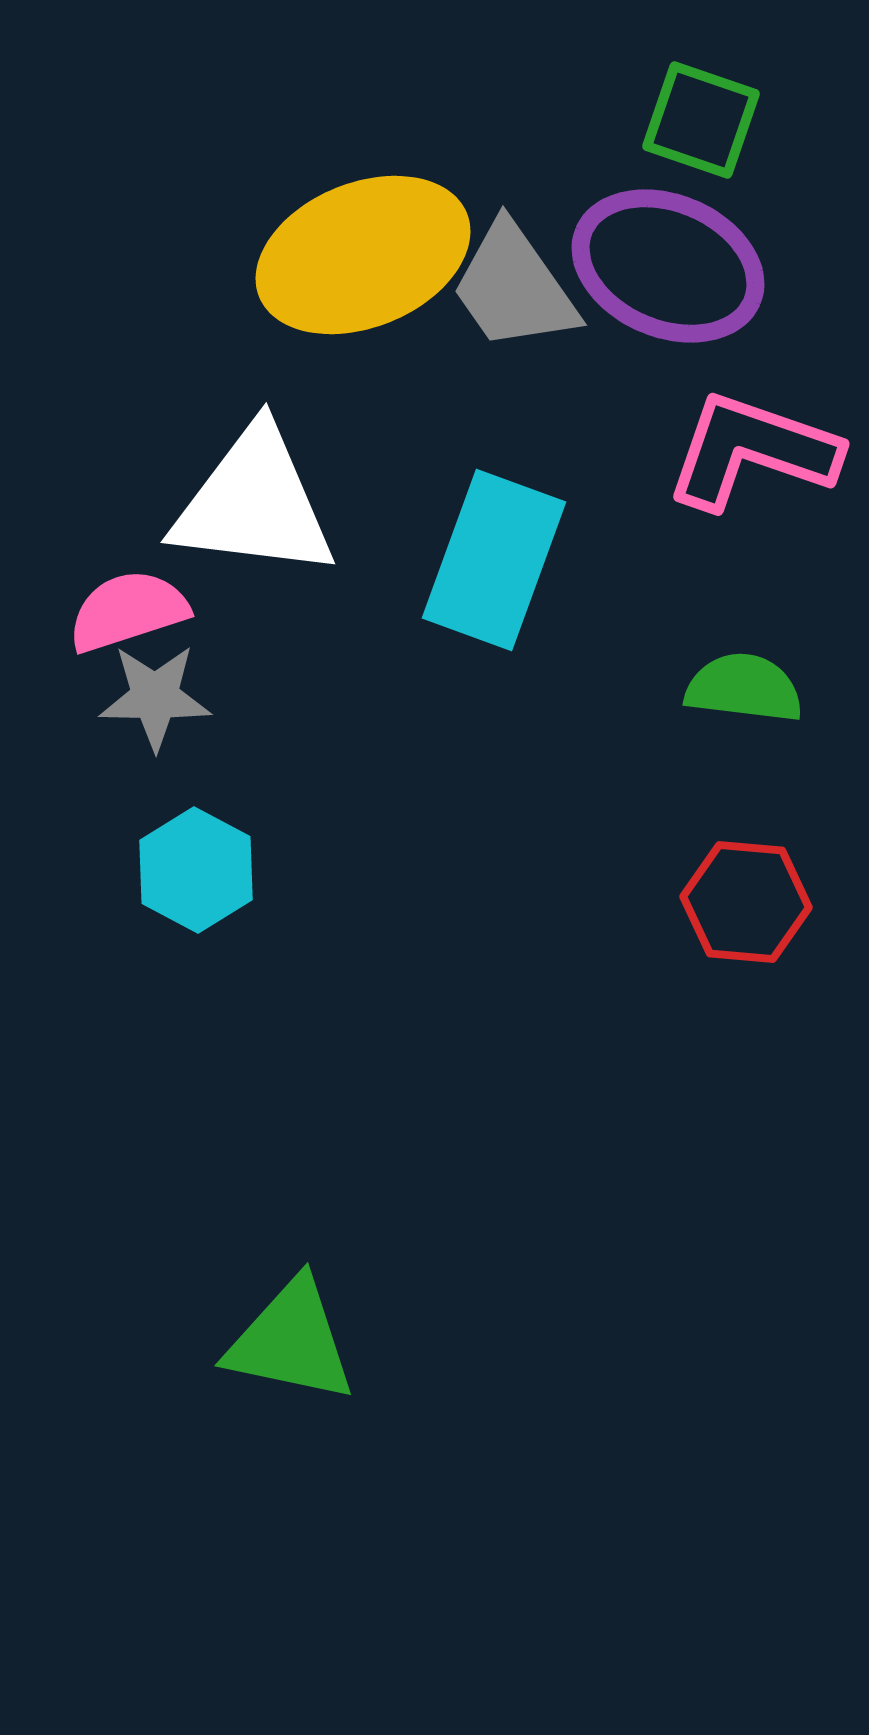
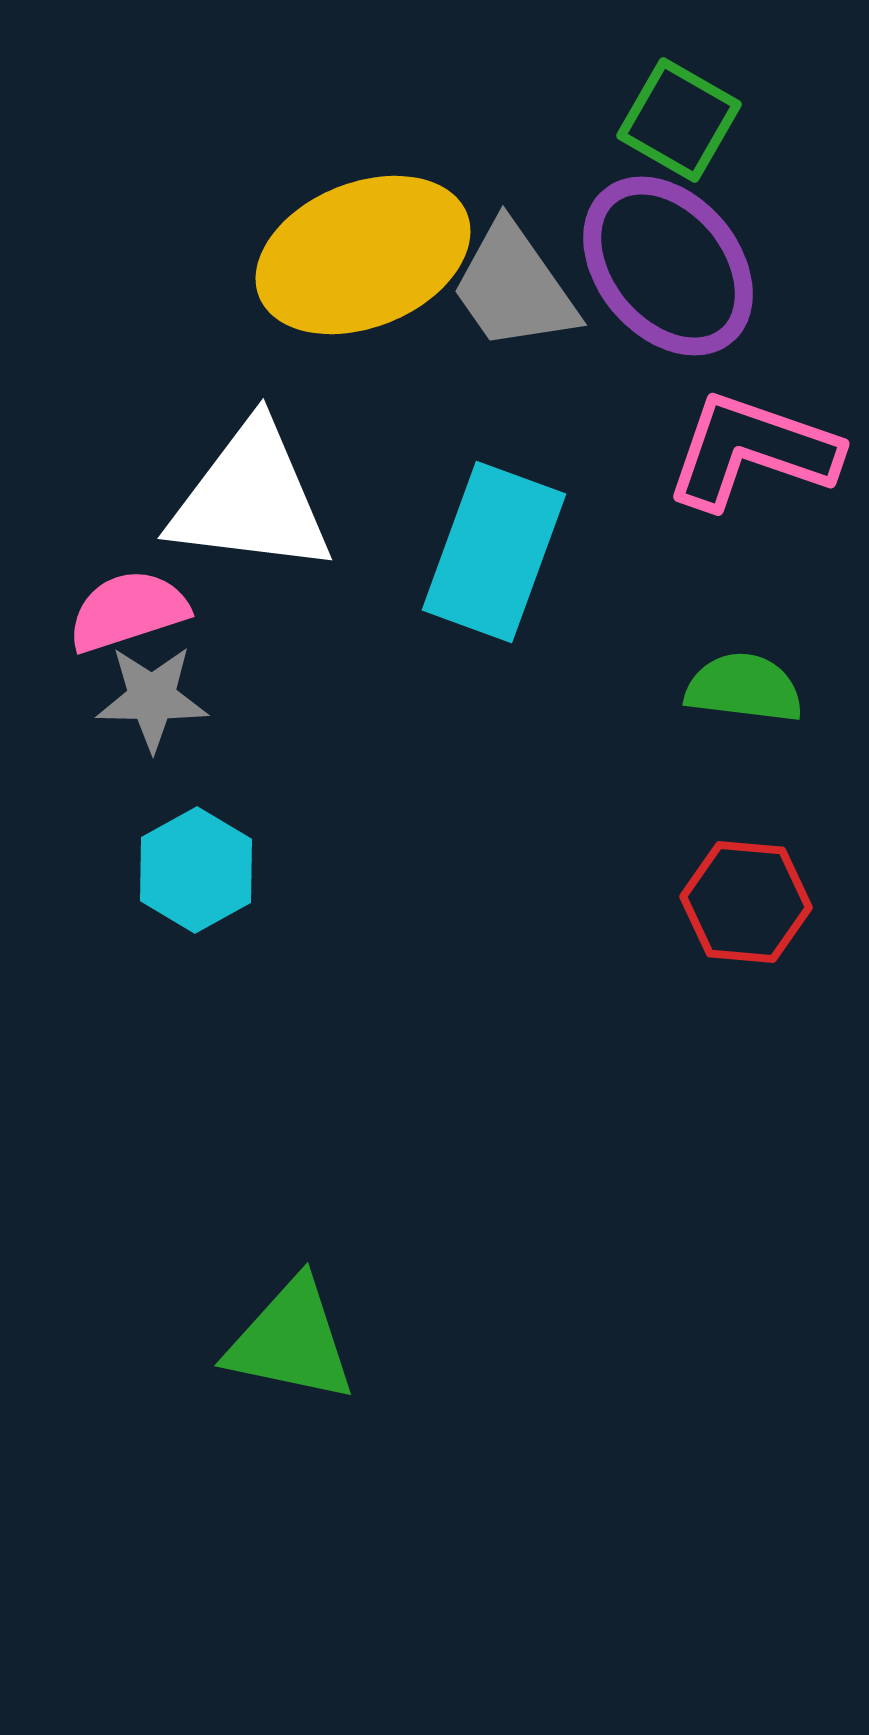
green square: moved 22 px left; rotated 11 degrees clockwise
purple ellipse: rotated 27 degrees clockwise
white triangle: moved 3 px left, 4 px up
cyan rectangle: moved 8 px up
gray star: moved 3 px left, 1 px down
cyan hexagon: rotated 3 degrees clockwise
